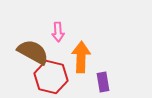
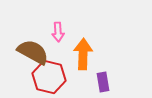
orange arrow: moved 2 px right, 3 px up
red hexagon: moved 2 px left
